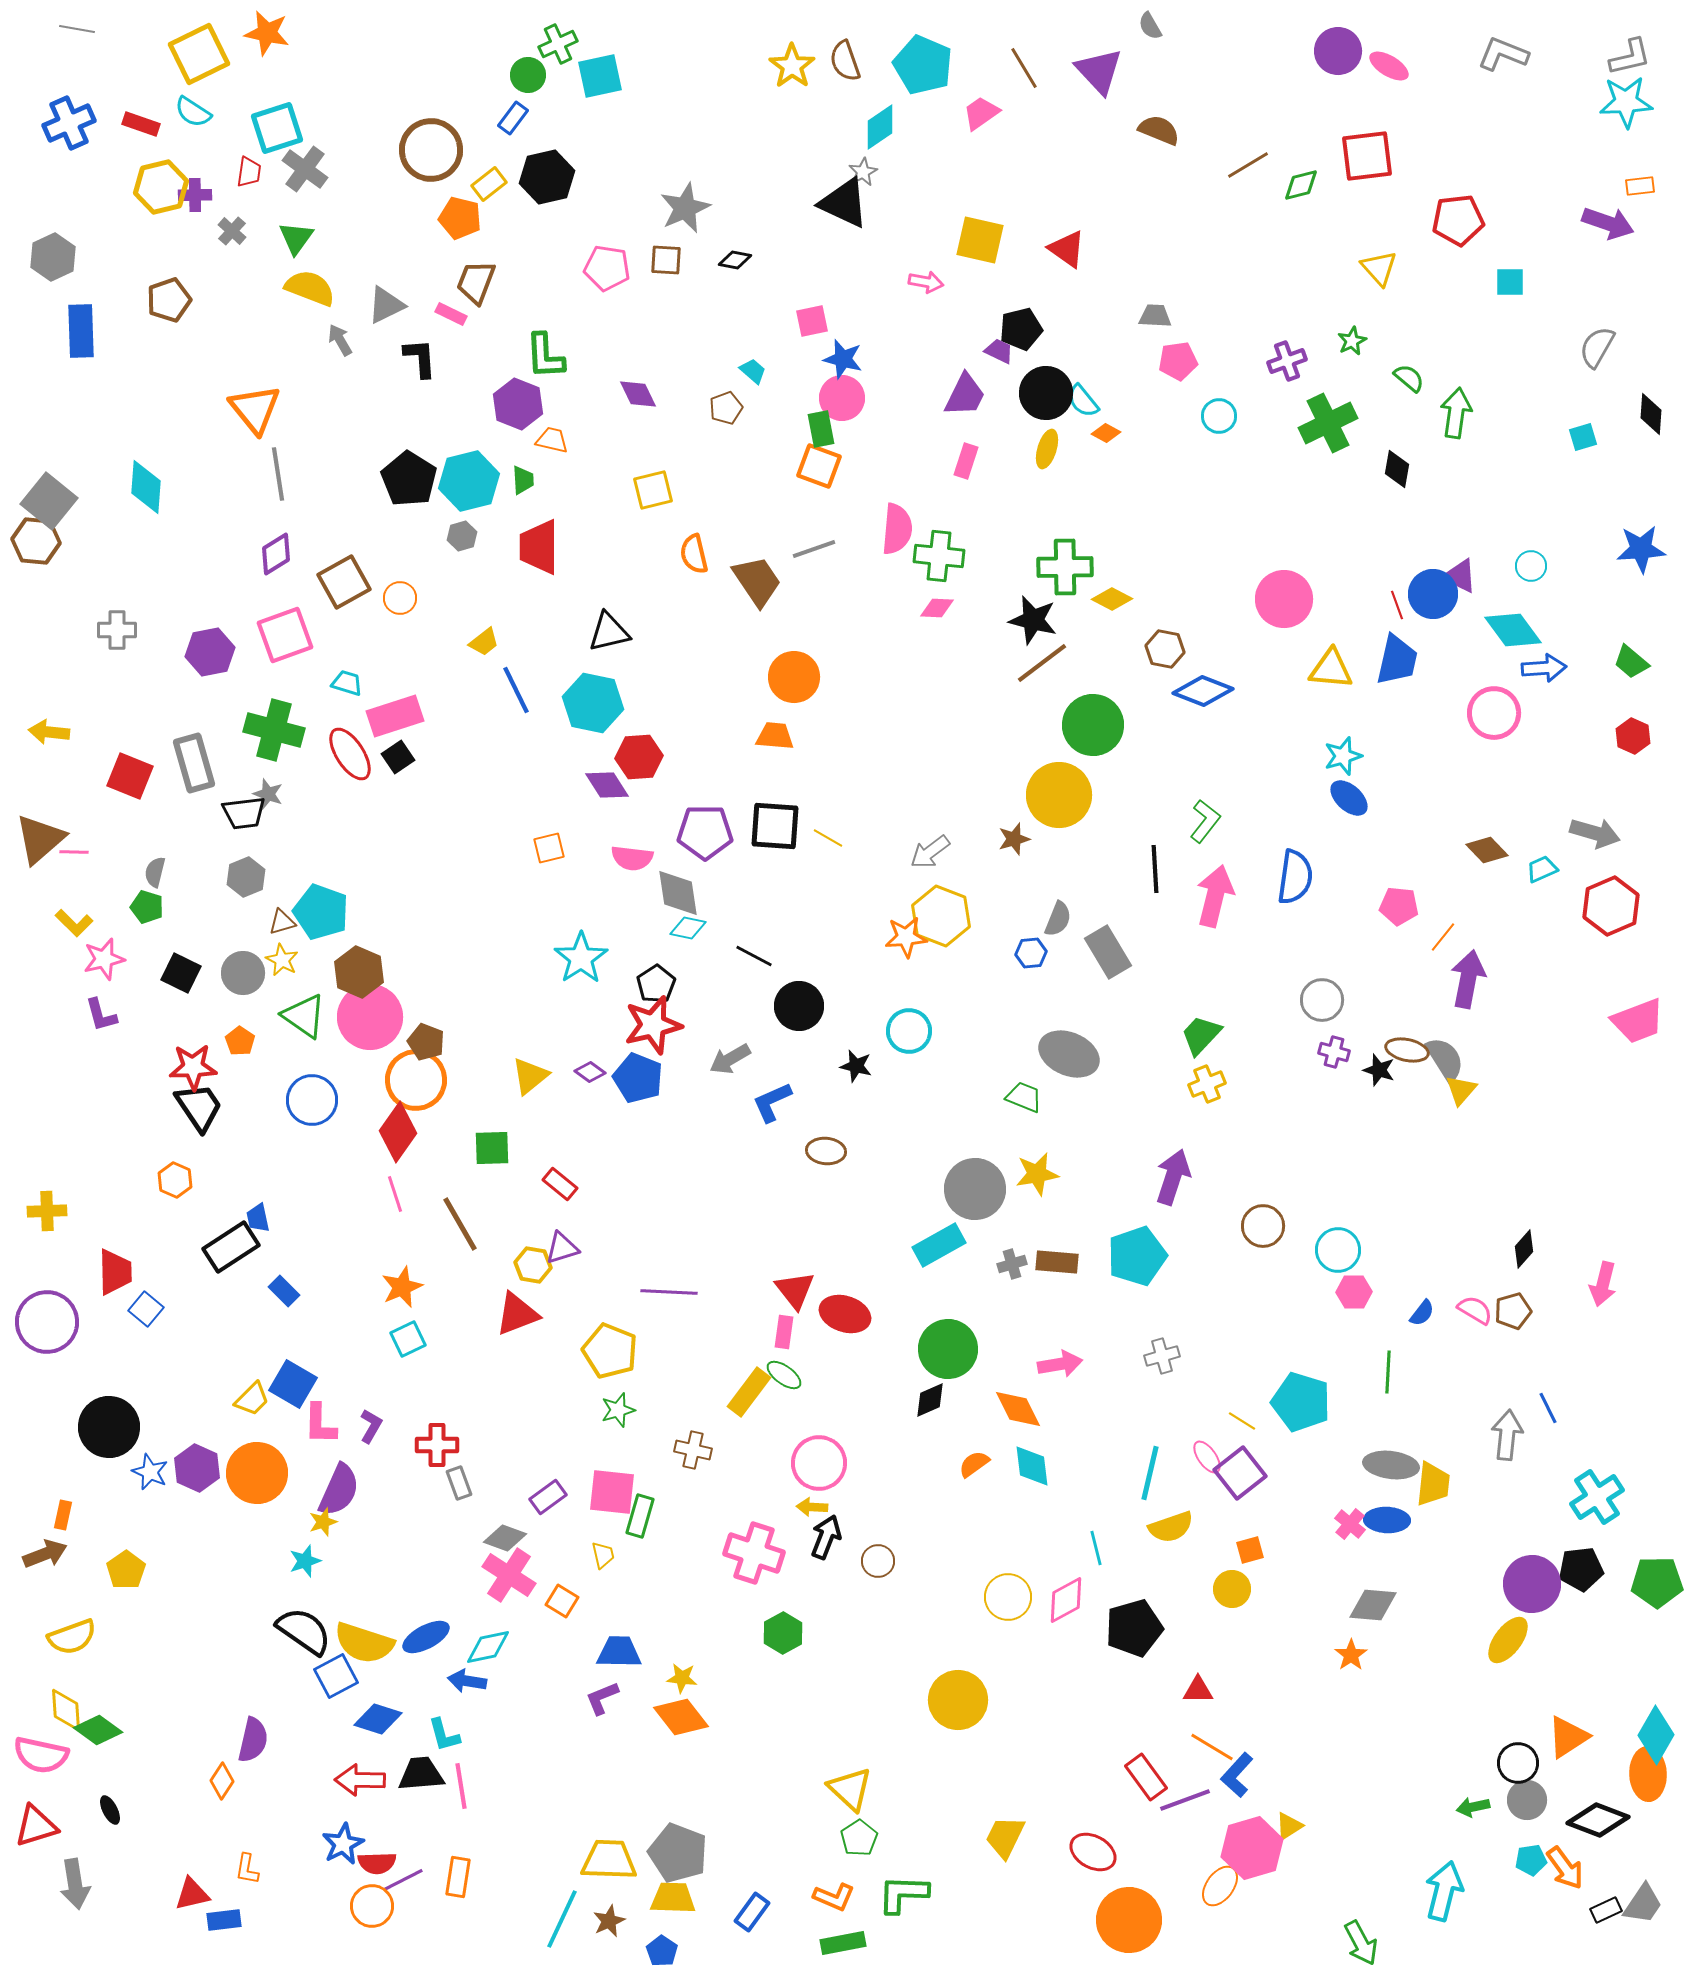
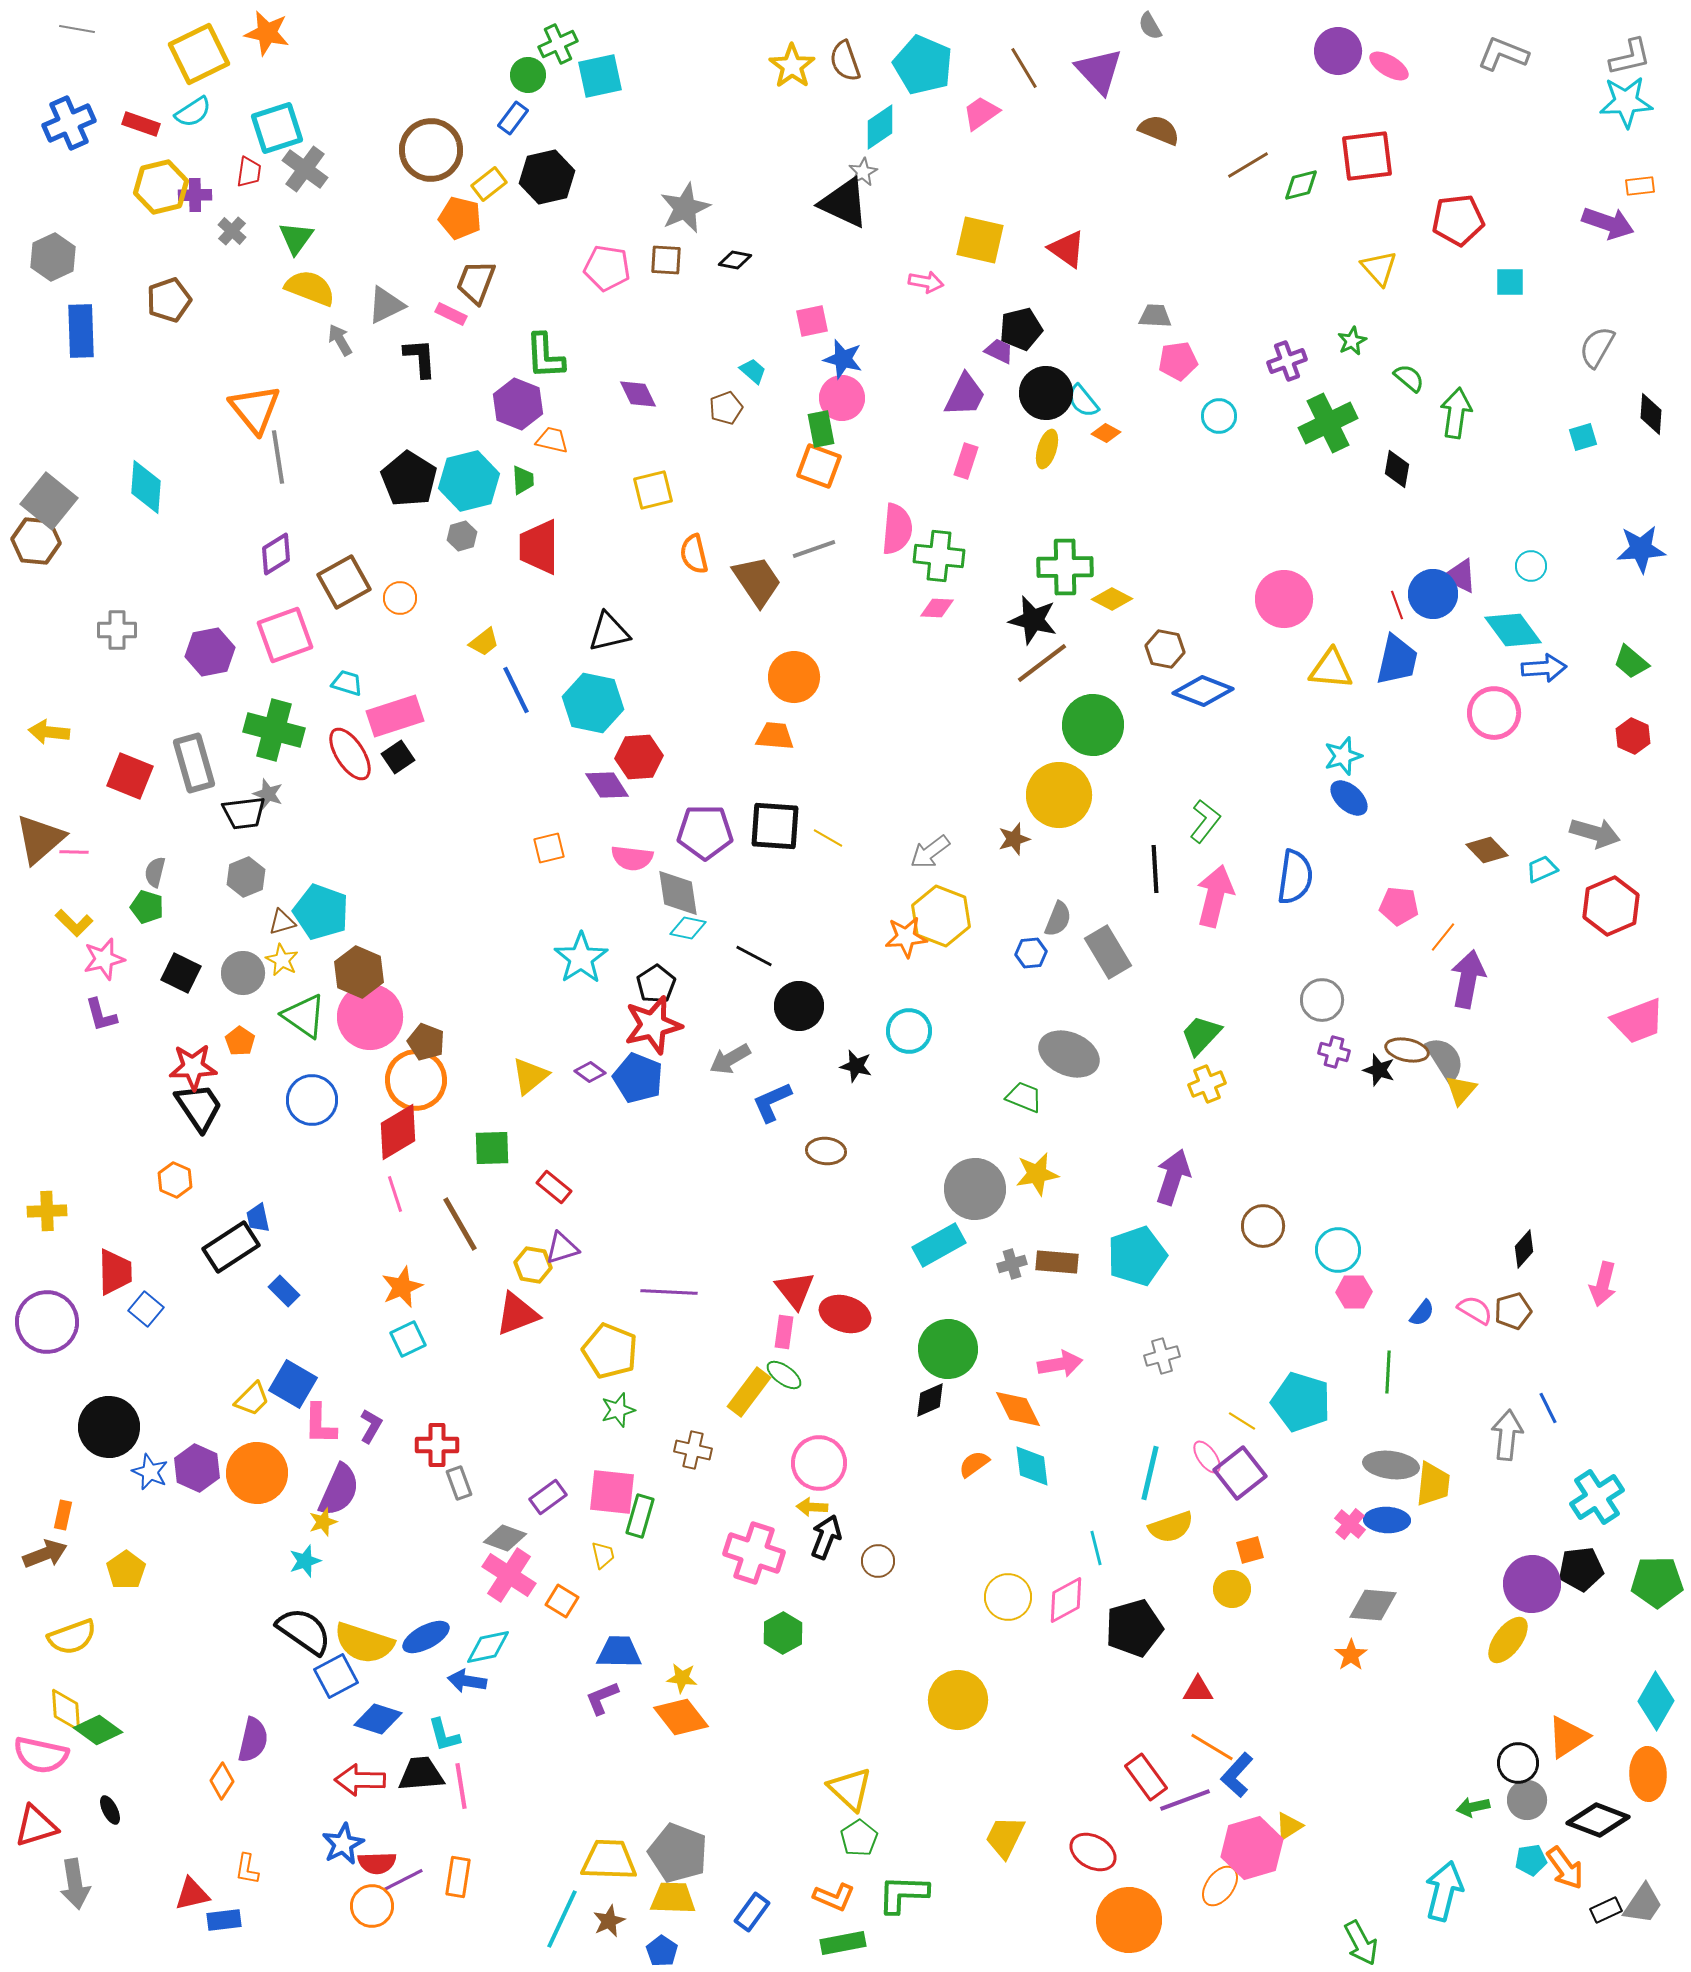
cyan semicircle at (193, 112): rotated 66 degrees counterclockwise
gray line at (278, 474): moved 17 px up
red diamond at (398, 1132): rotated 24 degrees clockwise
red rectangle at (560, 1184): moved 6 px left, 3 px down
cyan diamond at (1656, 1735): moved 34 px up
